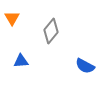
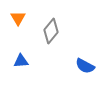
orange triangle: moved 6 px right
